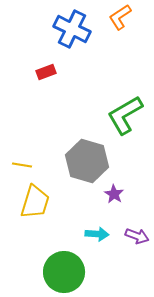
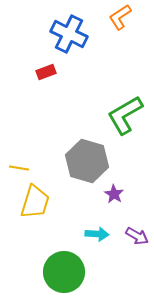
blue cross: moved 3 px left, 5 px down
yellow line: moved 3 px left, 3 px down
purple arrow: rotated 10 degrees clockwise
